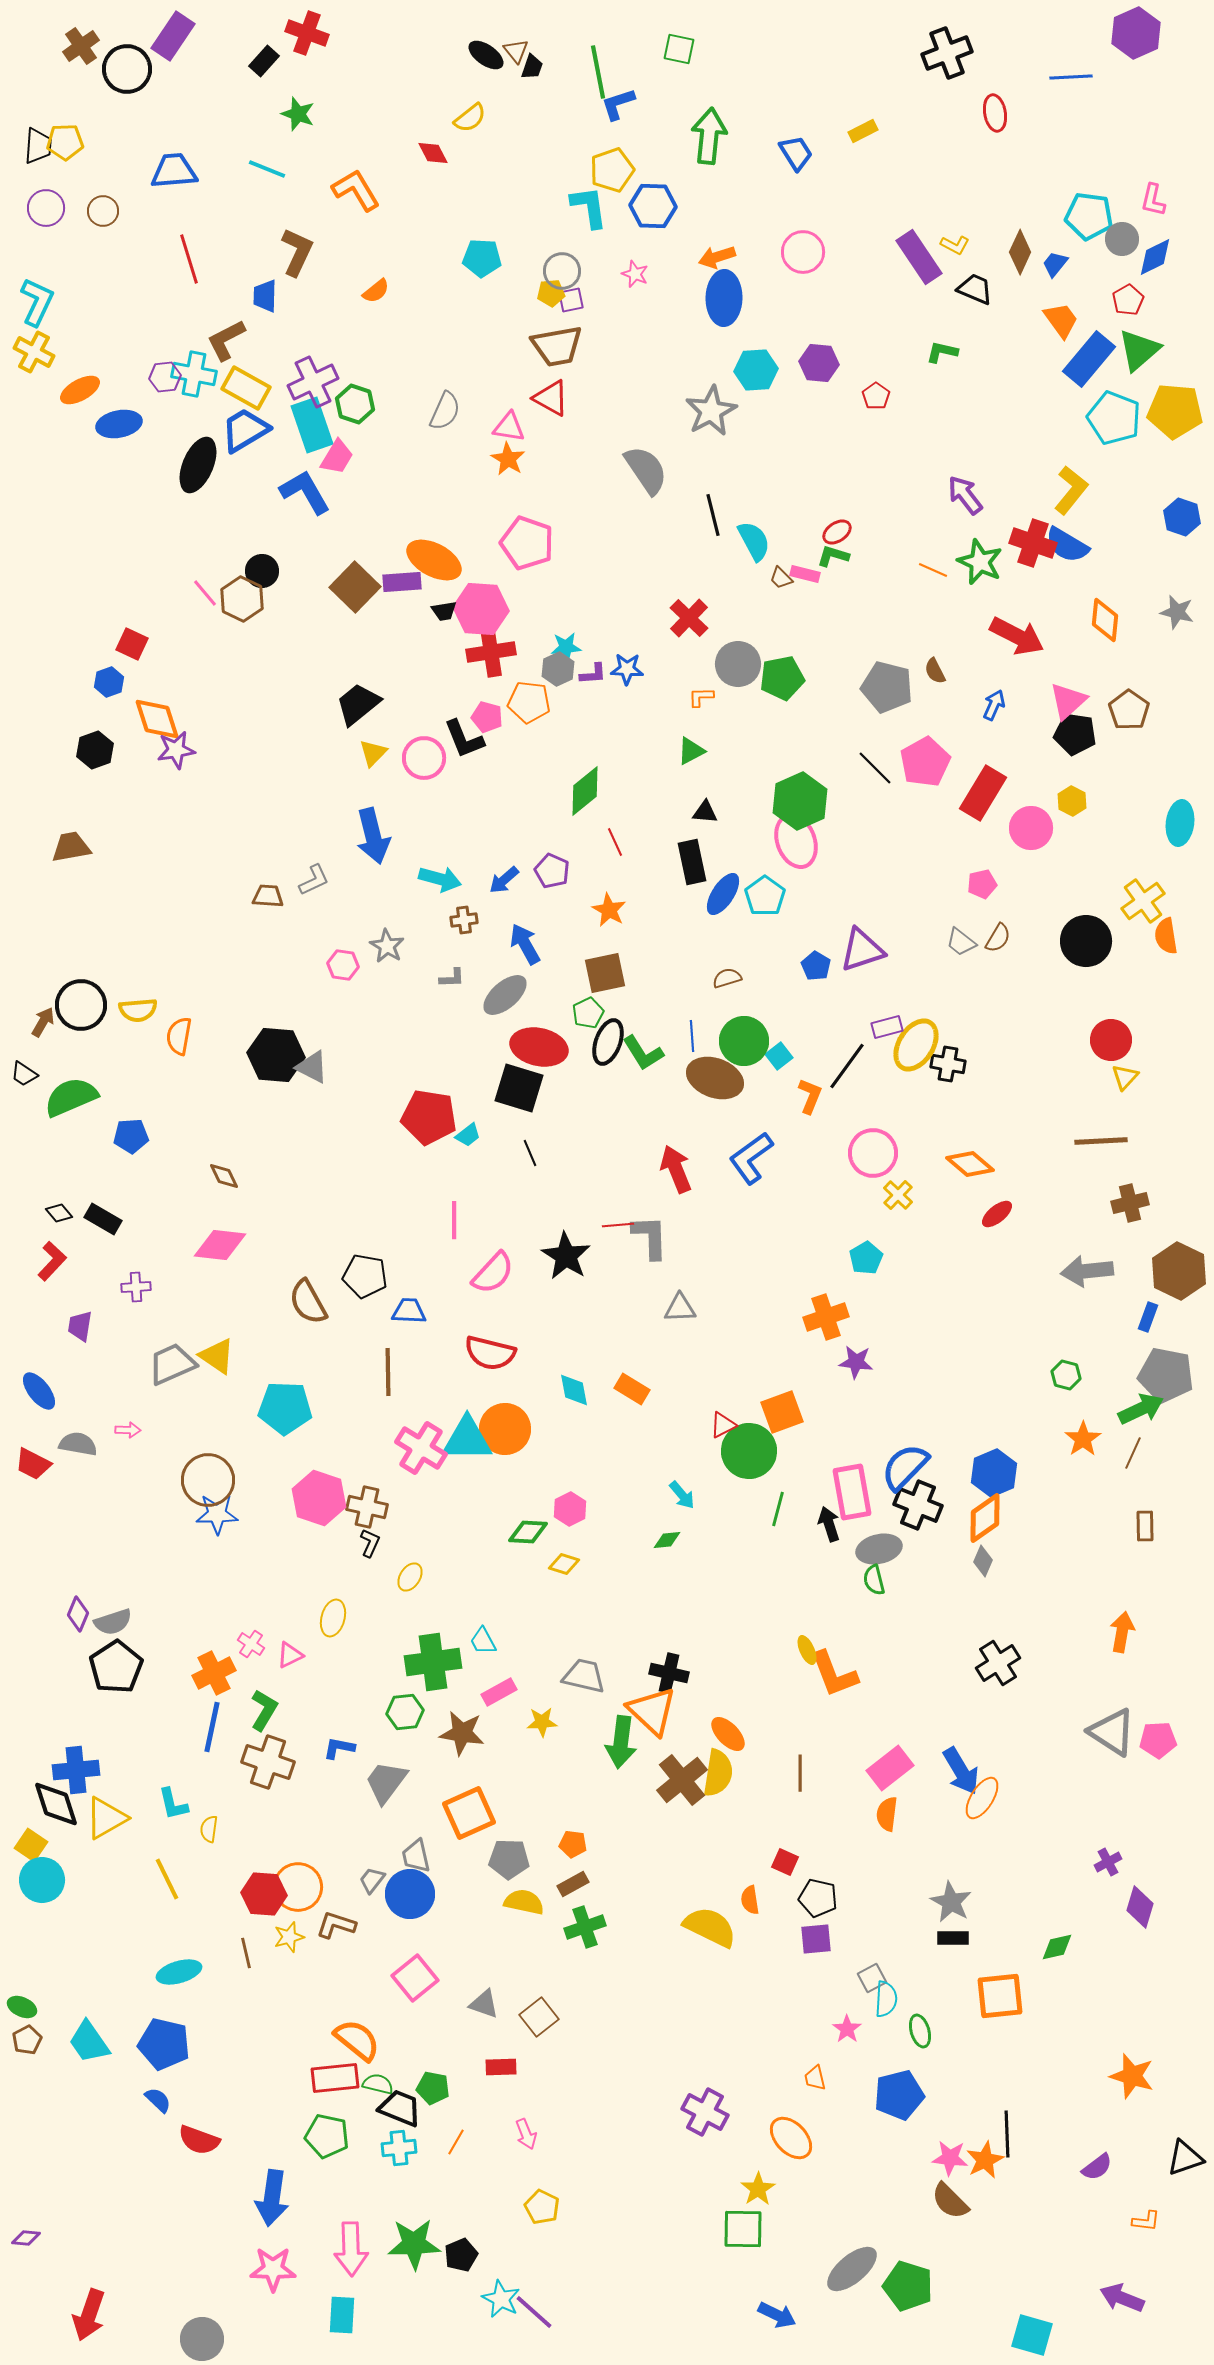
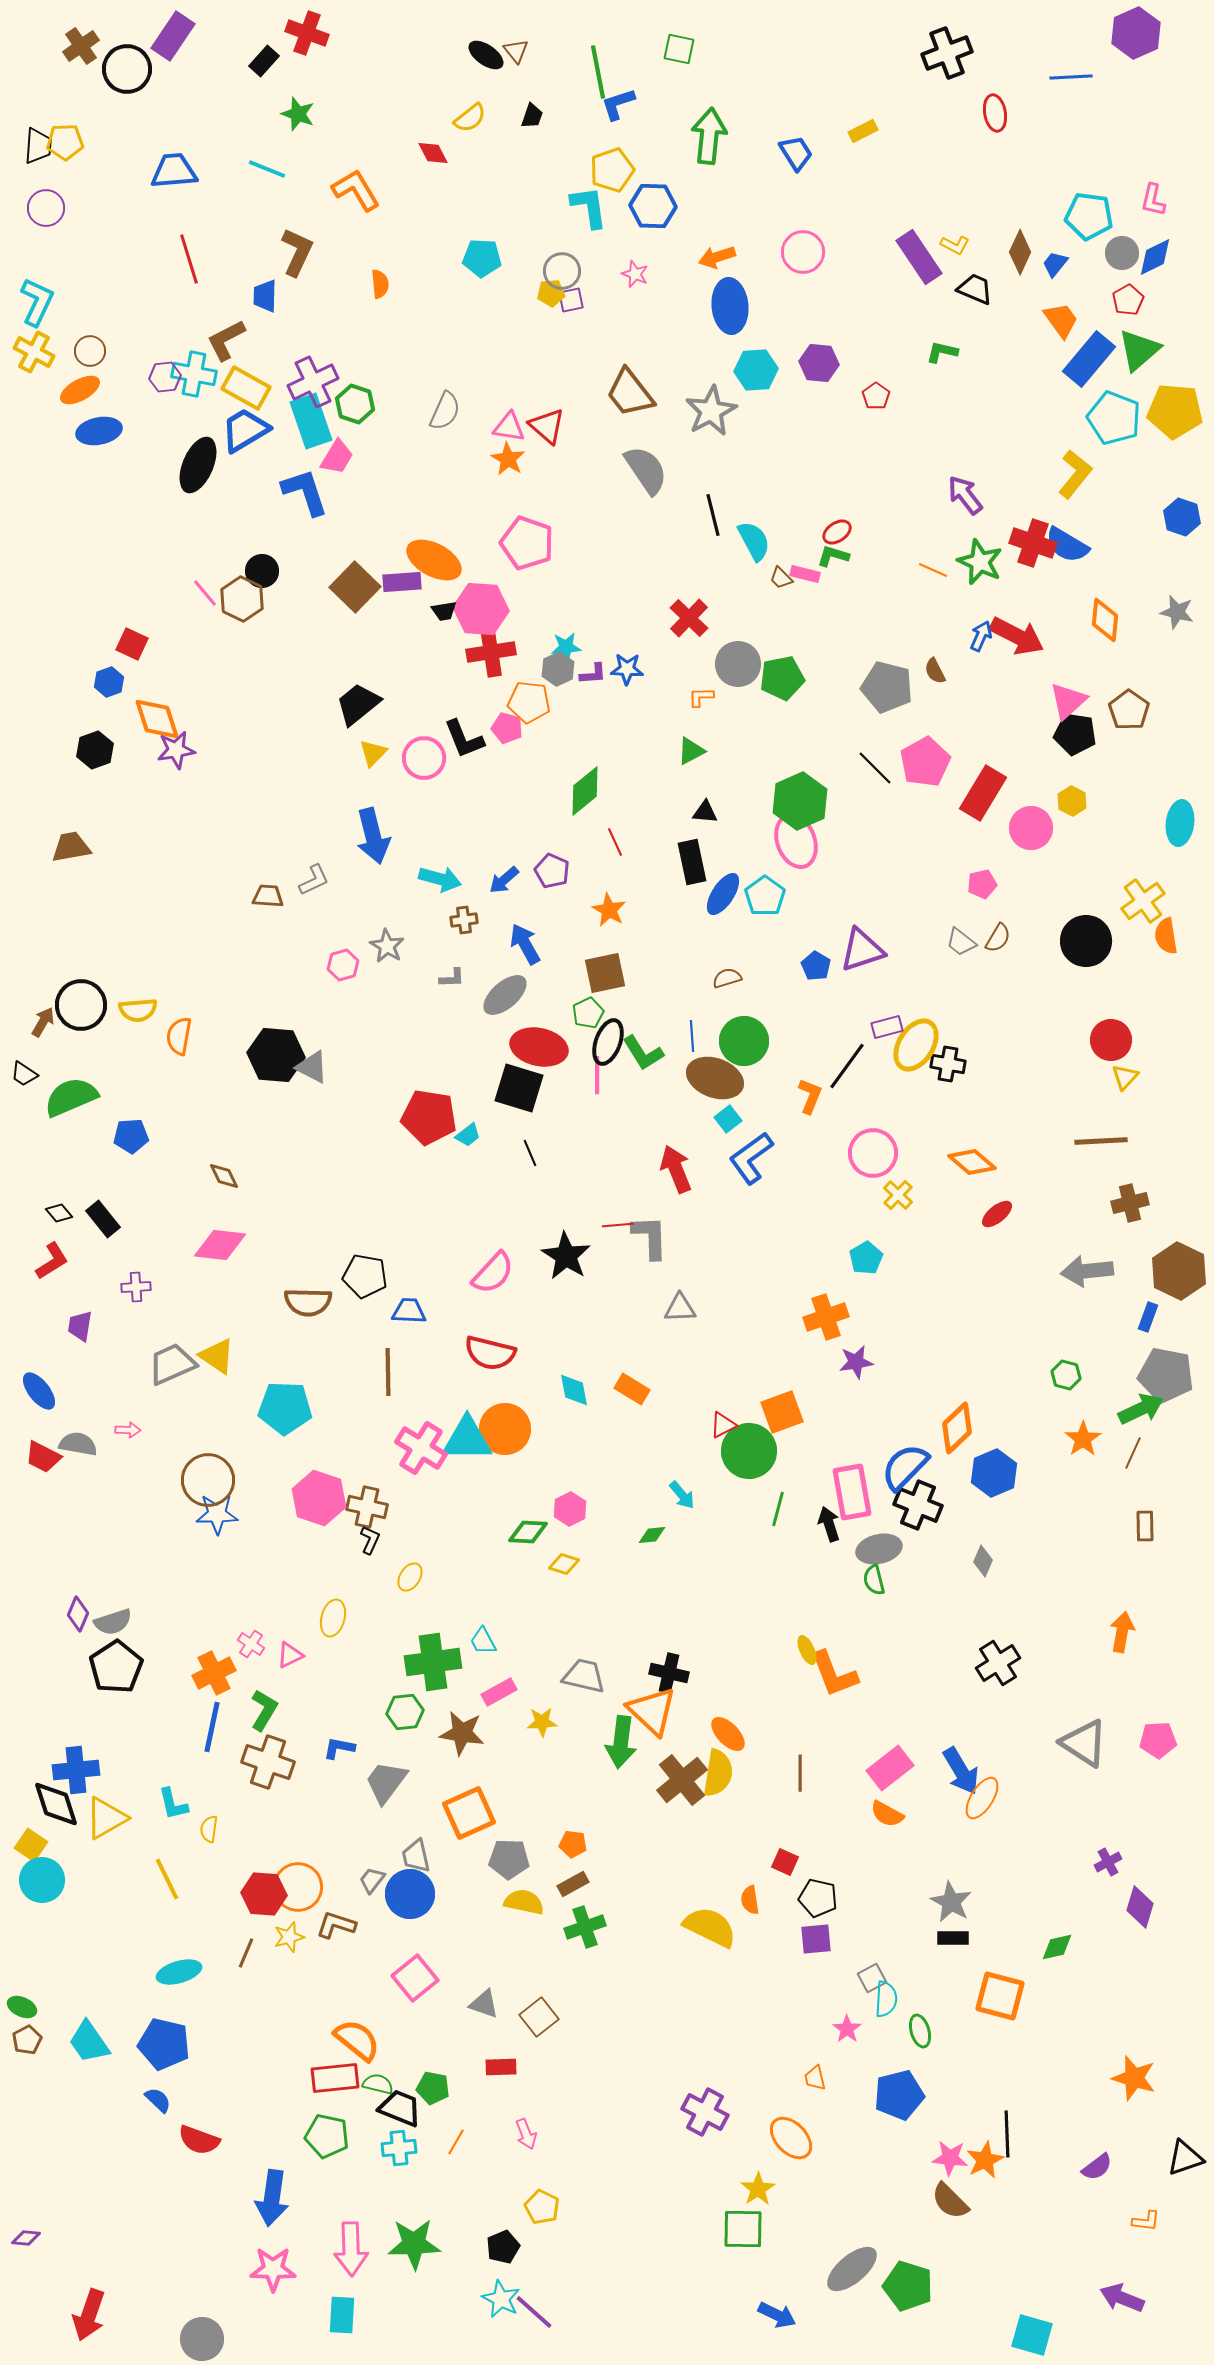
black trapezoid at (532, 67): moved 49 px down
brown circle at (103, 211): moved 13 px left, 140 px down
gray circle at (1122, 239): moved 14 px down
orange semicircle at (376, 291): moved 4 px right, 7 px up; rotated 56 degrees counterclockwise
blue ellipse at (724, 298): moved 6 px right, 8 px down; rotated 6 degrees counterclockwise
brown trapezoid at (557, 346): moved 73 px right, 47 px down; rotated 62 degrees clockwise
red triangle at (551, 398): moved 4 px left, 28 px down; rotated 12 degrees clockwise
blue ellipse at (119, 424): moved 20 px left, 7 px down
cyan rectangle at (312, 425): moved 1 px left, 4 px up
yellow L-shape at (1071, 490): moved 4 px right, 16 px up
blue L-shape at (305, 492): rotated 12 degrees clockwise
blue arrow at (994, 705): moved 13 px left, 69 px up
pink pentagon at (487, 717): moved 20 px right, 11 px down
pink hexagon at (343, 965): rotated 24 degrees counterclockwise
cyan square at (779, 1056): moved 51 px left, 63 px down
orange diamond at (970, 1164): moved 2 px right, 2 px up
black rectangle at (103, 1219): rotated 21 degrees clockwise
pink line at (454, 1220): moved 143 px right, 145 px up
red L-shape at (52, 1261): rotated 15 degrees clockwise
brown semicircle at (308, 1302): rotated 60 degrees counterclockwise
purple star at (856, 1362): rotated 16 degrees counterclockwise
red trapezoid at (33, 1464): moved 10 px right, 7 px up
orange diamond at (985, 1518): moved 28 px left, 90 px up; rotated 9 degrees counterclockwise
green diamond at (667, 1540): moved 15 px left, 5 px up
black L-shape at (370, 1543): moved 3 px up
gray triangle at (1112, 1732): moved 28 px left, 11 px down
orange semicircle at (887, 1814): rotated 68 degrees counterclockwise
brown line at (246, 1953): rotated 36 degrees clockwise
orange square at (1000, 1996): rotated 21 degrees clockwise
orange star at (1132, 2076): moved 2 px right, 2 px down
black pentagon at (461, 2255): moved 42 px right, 8 px up
